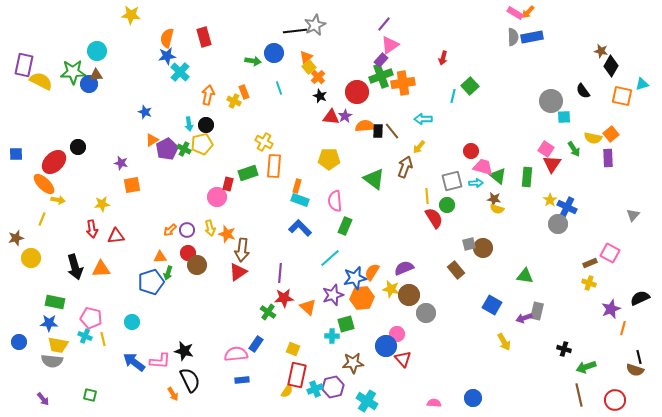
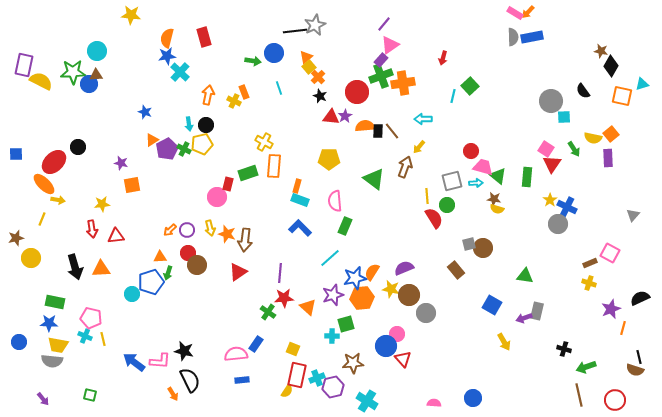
brown arrow at (242, 250): moved 3 px right, 10 px up
cyan circle at (132, 322): moved 28 px up
cyan cross at (315, 389): moved 2 px right, 11 px up
